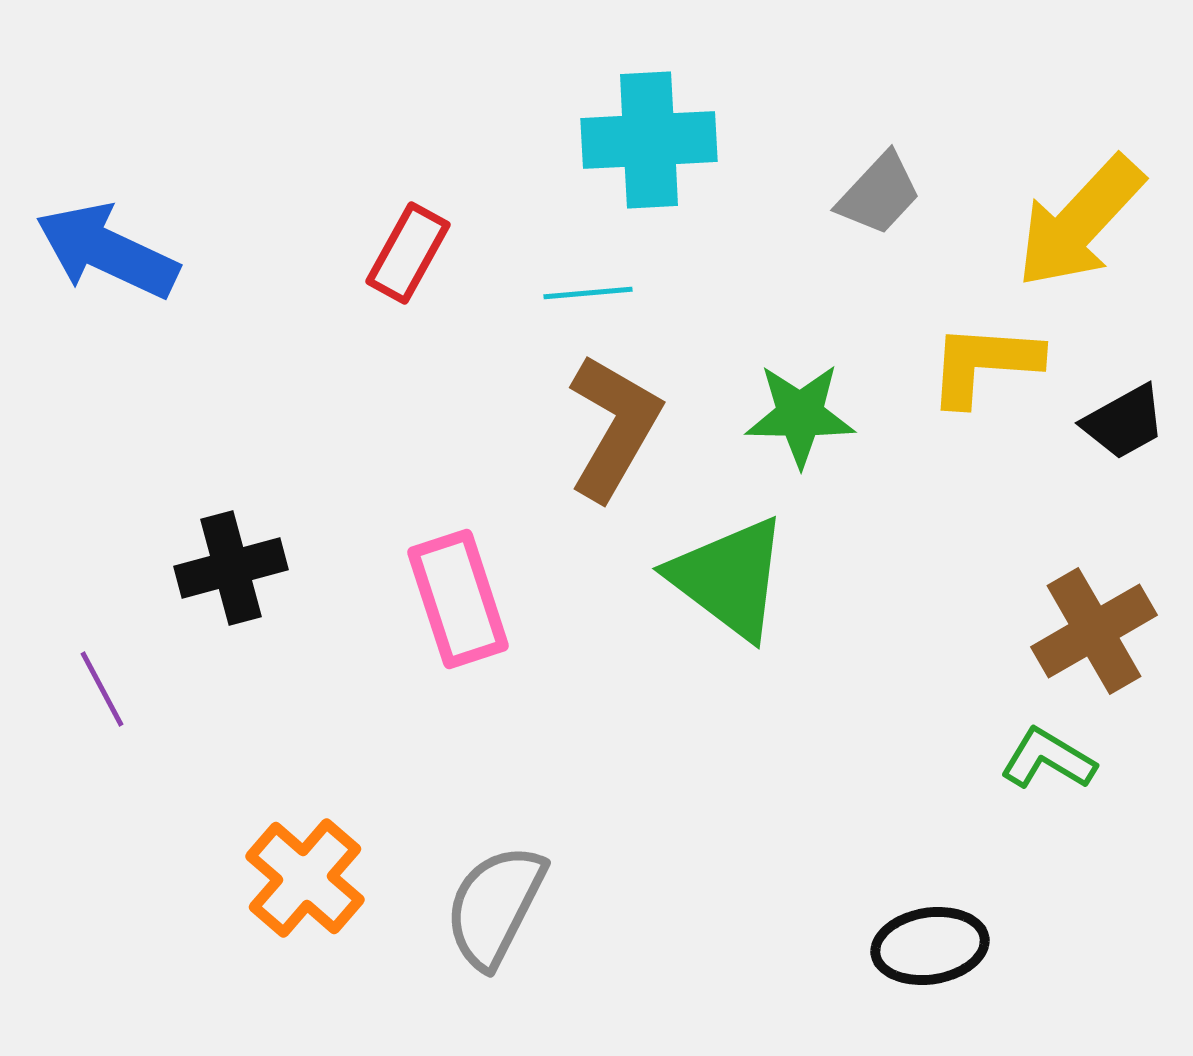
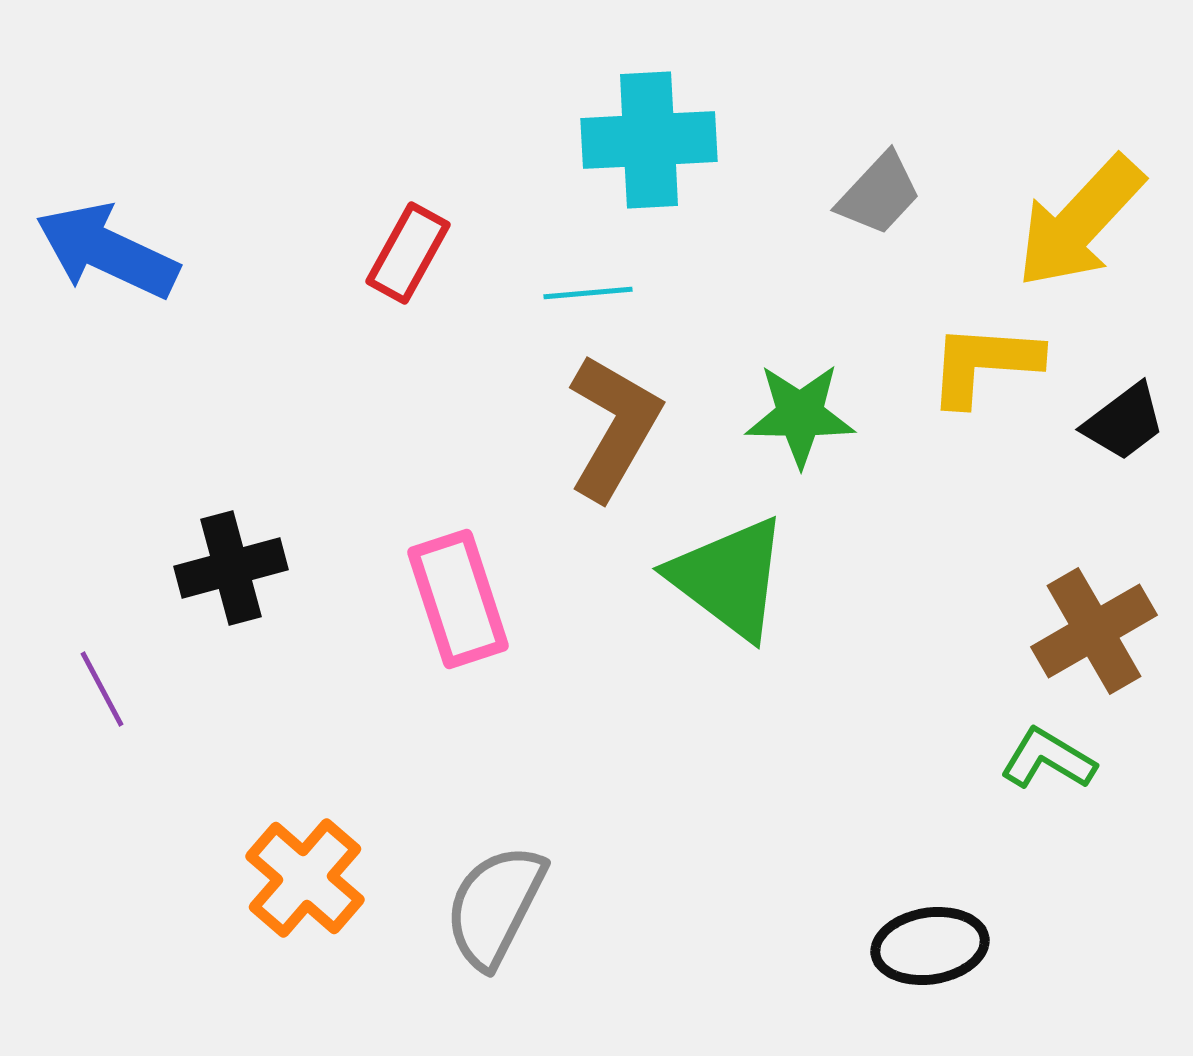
black trapezoid: rotated 8 degrees counterclockwise
